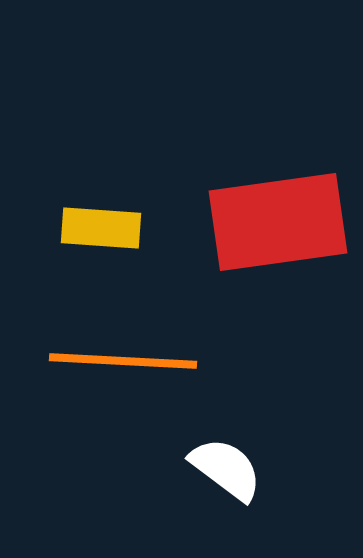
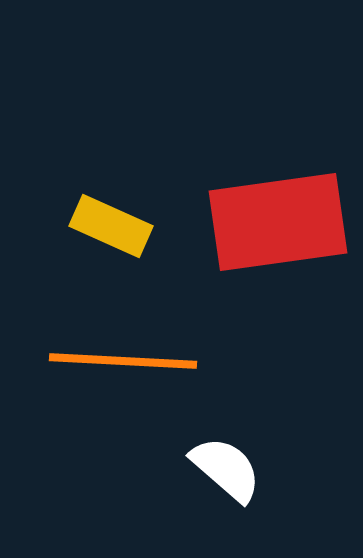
yellow rectangle: moved 10 px right, 2 px up; rotated 20 degrees clockwise
white semicircle: rotated 4 degrees clockwise
